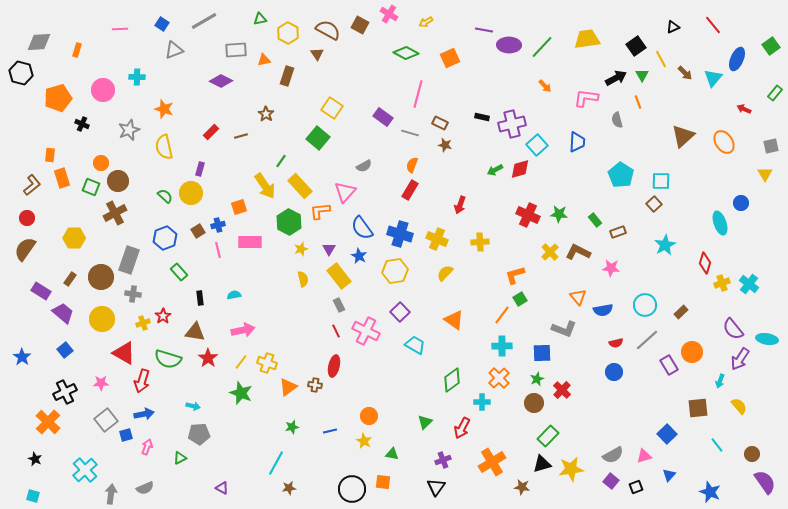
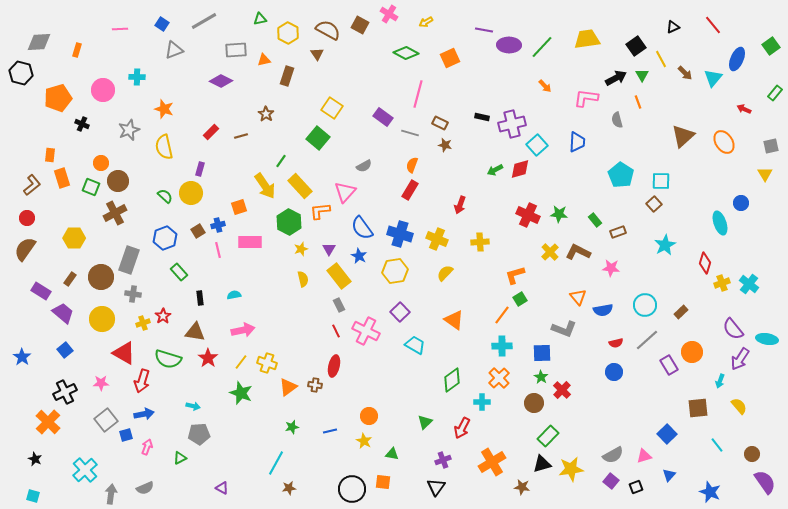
green star at (537, 379): moved 4 px right, 2 px up; rotated 16 degrees counterclockwise
